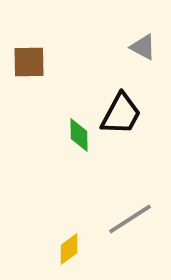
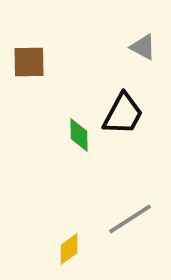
black trapezoid: moved 2 px right
